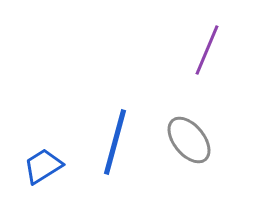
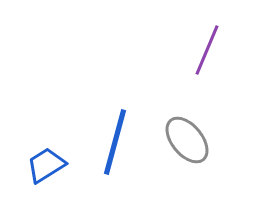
gray ellipse: moved 2 px left
blue trapezoid: moved 3 px right, 1 px up
